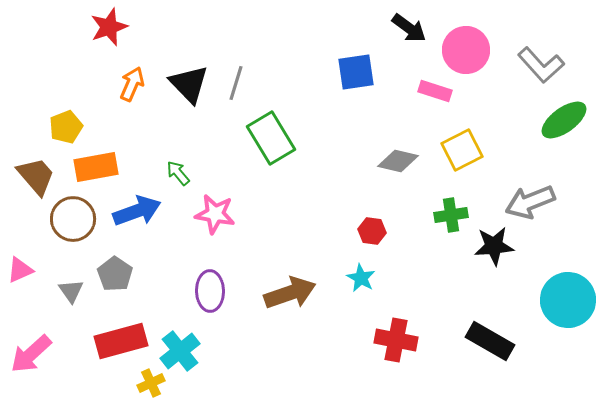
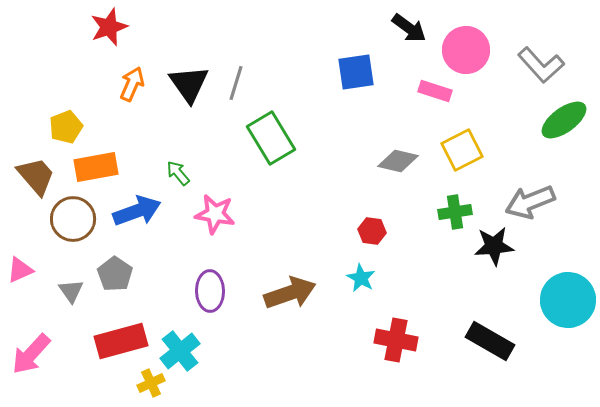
black triangle: rotated 9 degrees clockwise
green cross: moved 4 px right, 3 px up
pink arrow: rotated 6 degrees counterclockwise
